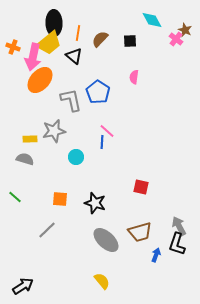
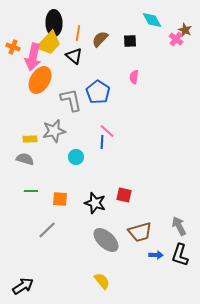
yellow trapezoid: rotated 8 degrees counterclockwise
orange ellipse: rotated 12 degrees counterclockwise
red square: moved 17 px left, 8 px down
green line: moved 16 px right, 6 px up; rotated 40 degrees counterclockwise
black L-shape: moved 3 px right, 11 px down
blue arrow: rotated 72 degrees clockwise
